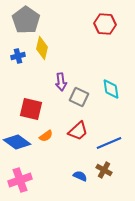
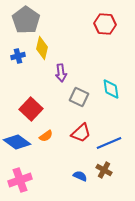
purple arrow: moved 9 px up
red square: rotated 30 degrees clockwise
red trapezoid: moved 3 px right, 2 px down
